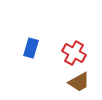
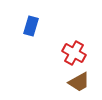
blue rectangle: moved 22 px up
